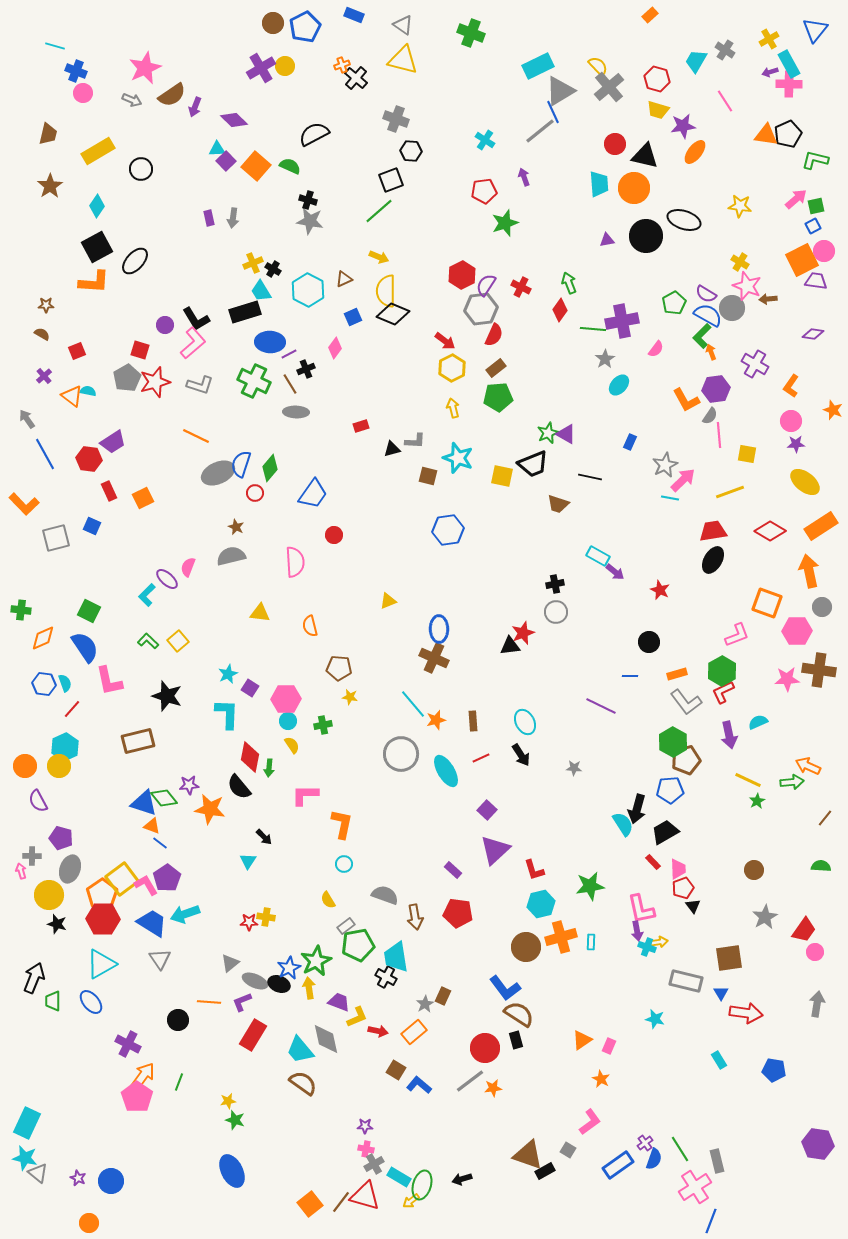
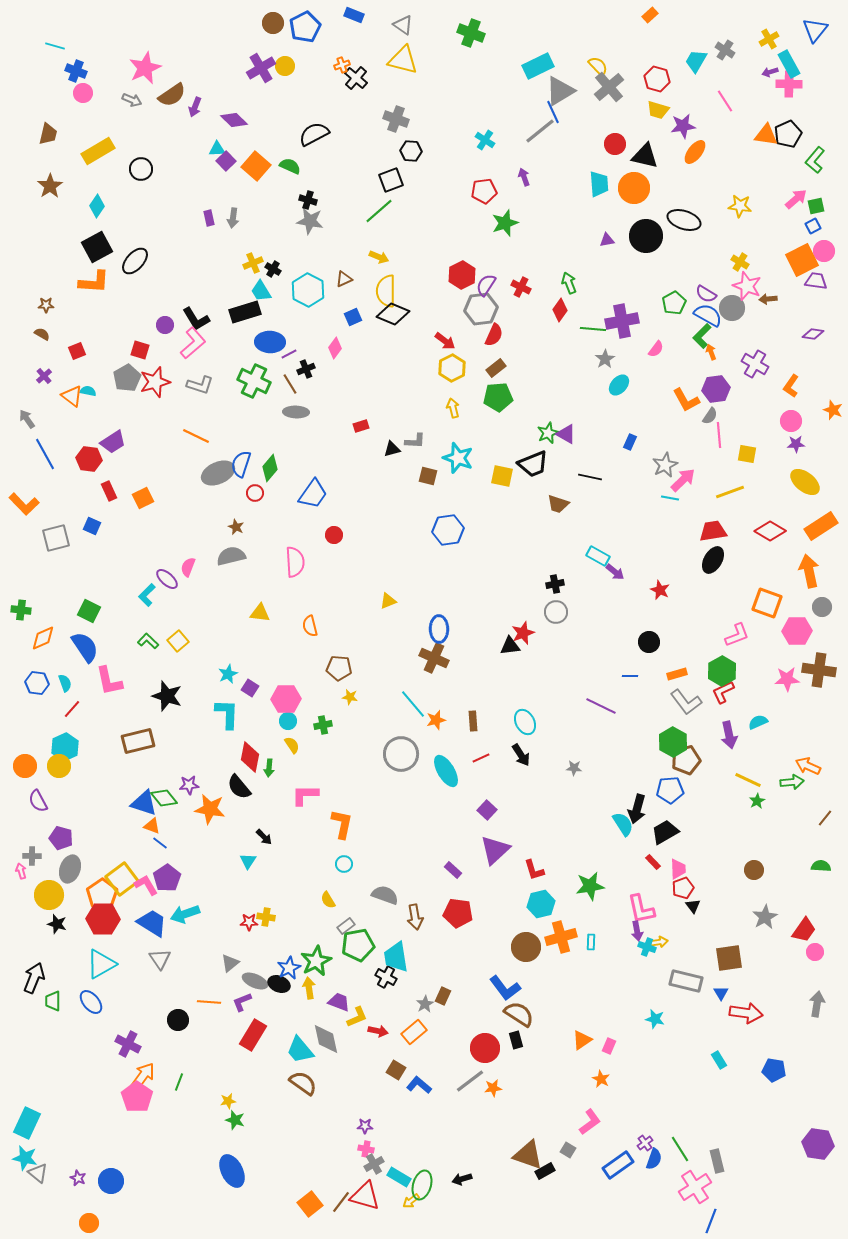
green L-shape at (815, 160): rotated 64 degrees counterclockwise
blue hexagon at (44, 684): moved 7 px left, 1 px up
